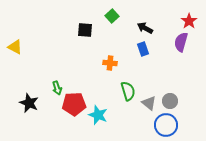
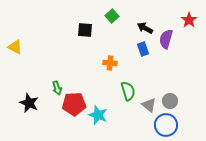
red star: moved 1 px up
purple semicircle: moved 15 px left, 3 px up
gray triangle: moved 2 px down
